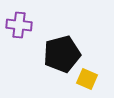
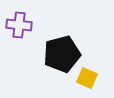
yellow square: moved 1 px up
